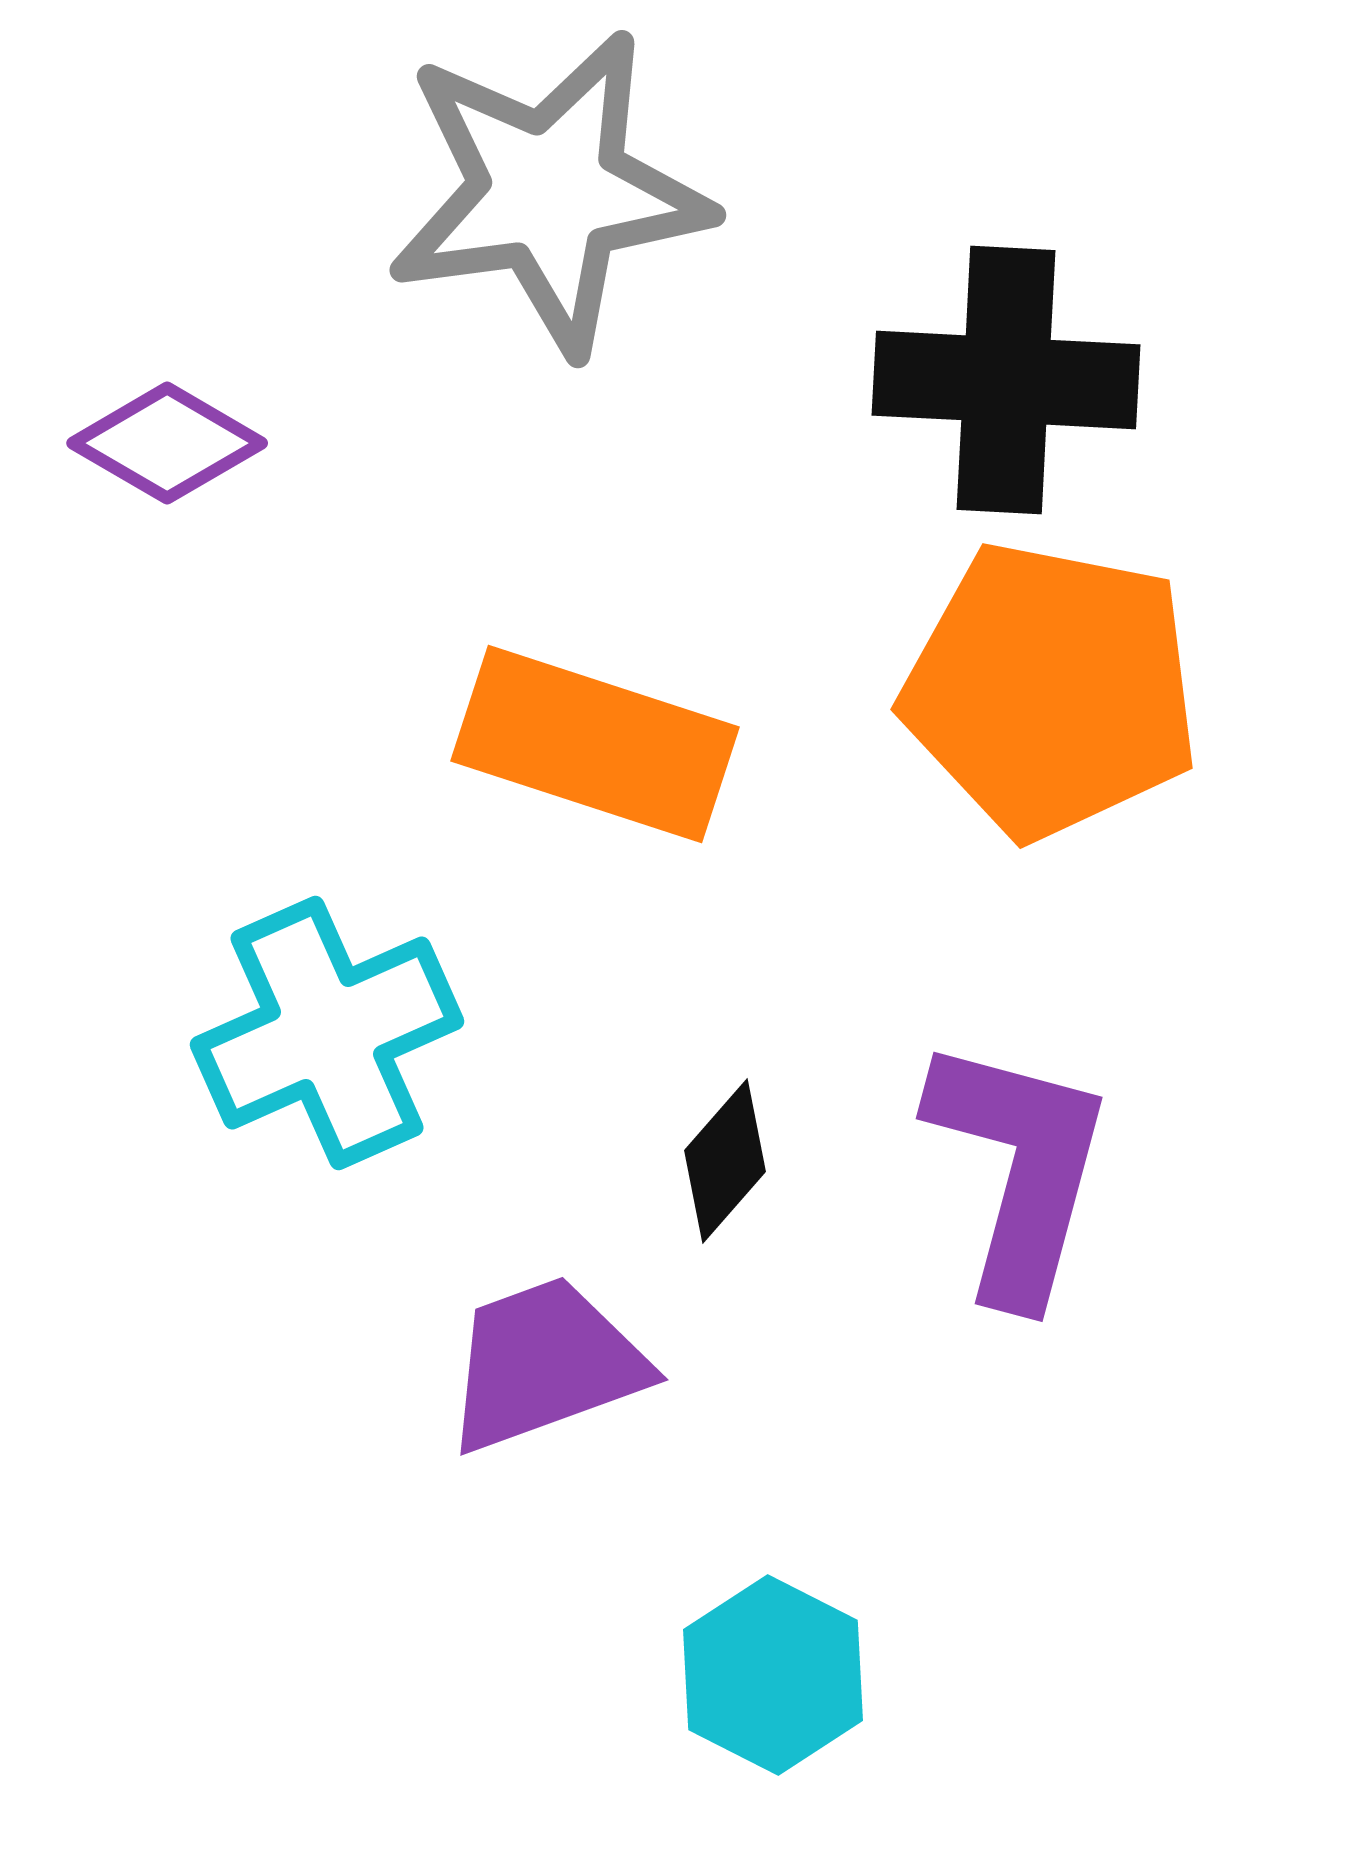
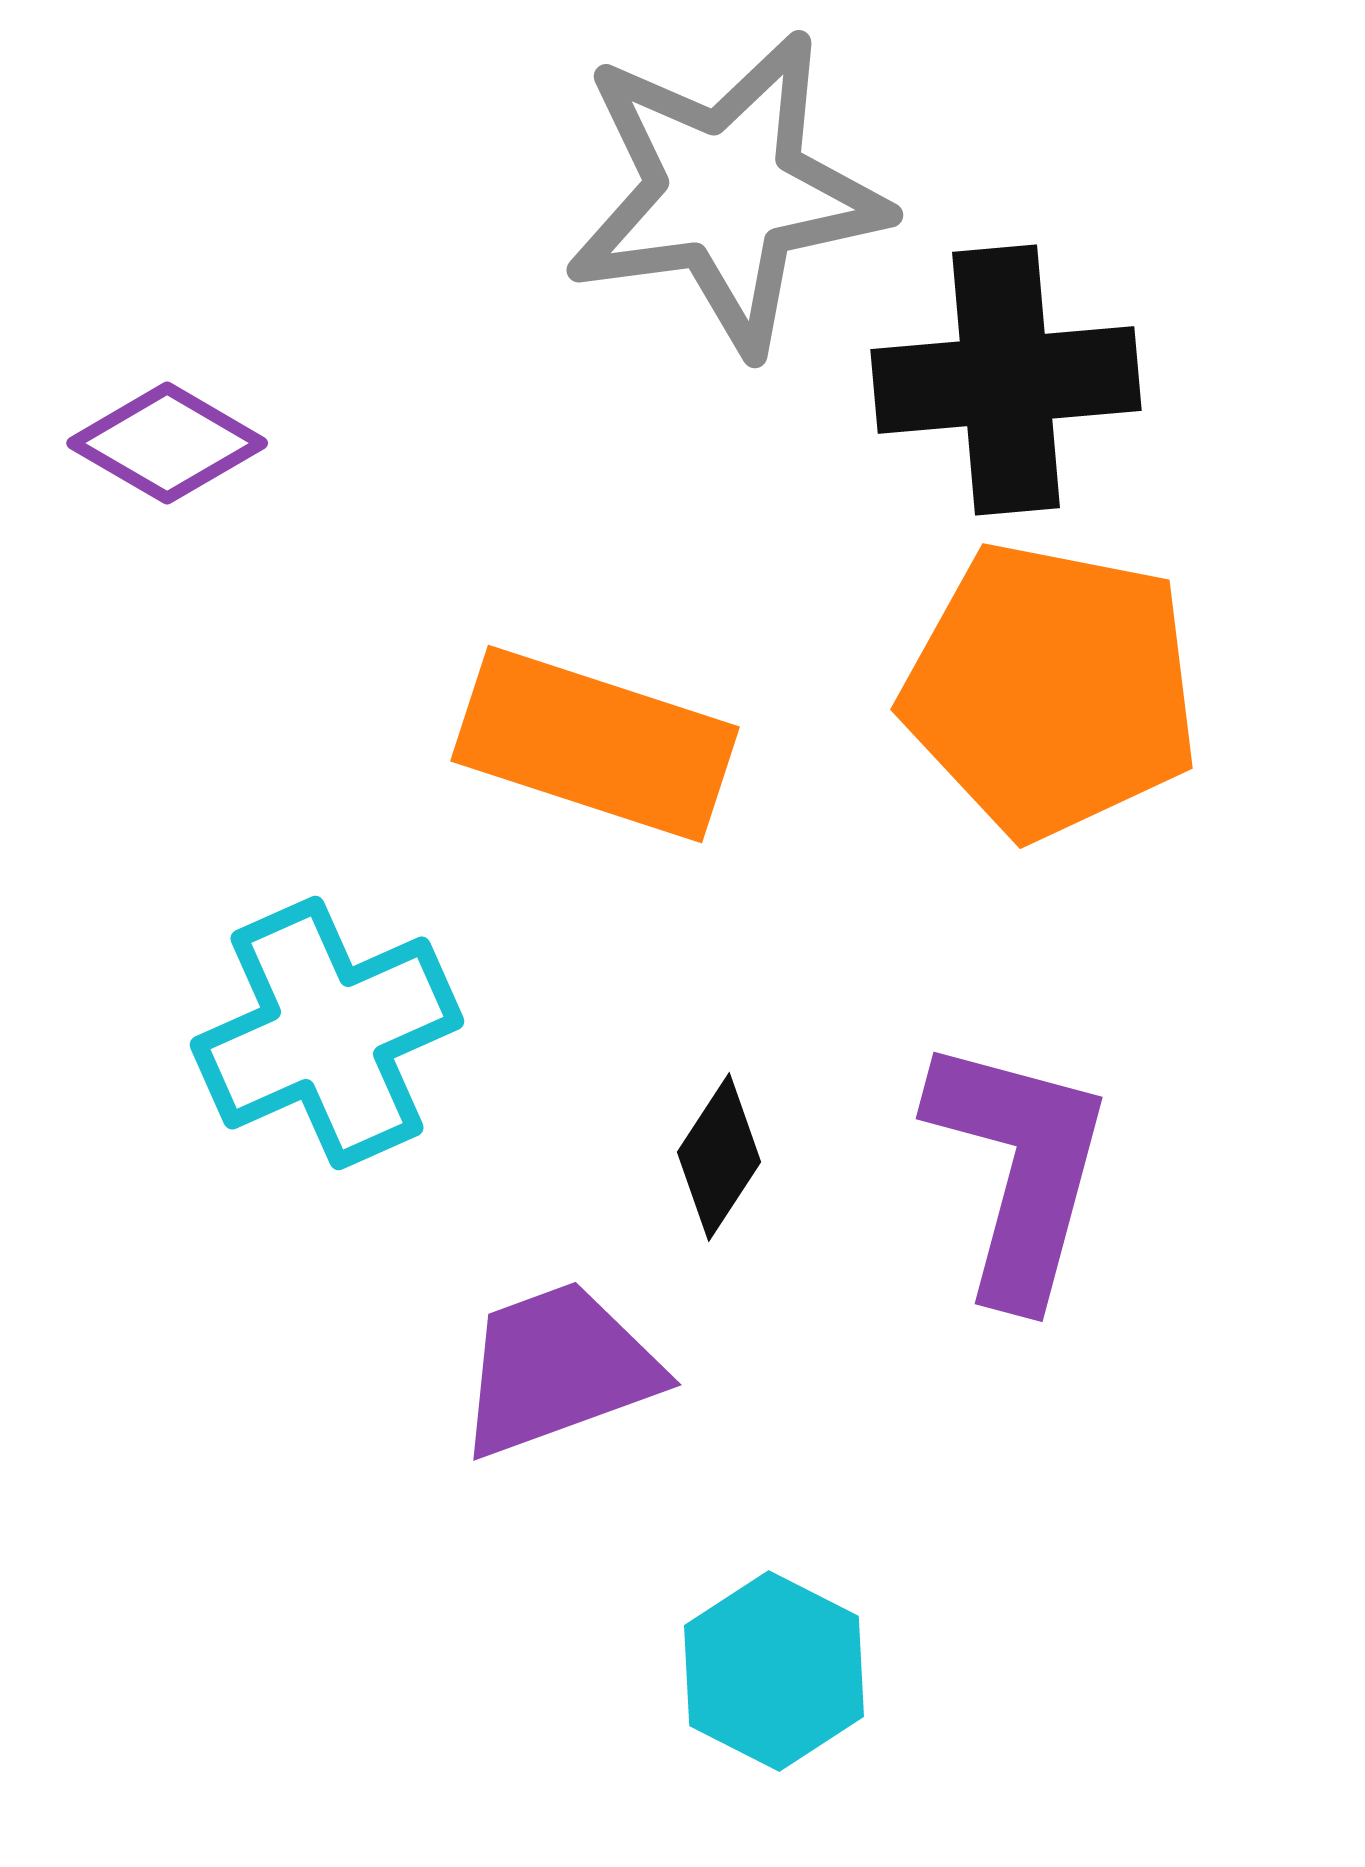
gray star: moved 177 px right
black cross: rotated 8 degrees counterclockwise
black diamond: moved 6 px left, 4 px up; rotated 8 degrees counterclockwise
purple trapezoid: moved 13 px right, 5 px down
cyan hexagon: moved 1 px right, 4 px up
